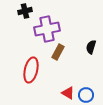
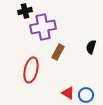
purple cross: moved 4 px left, 2 px up
